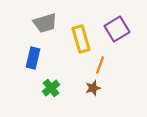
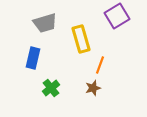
purple square: moved 13 px up
